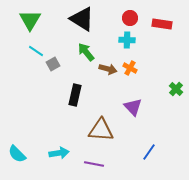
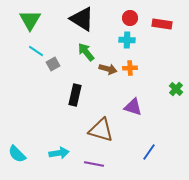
orange cross: rotated 32 degrees counterclockwise
purple triangle: rotated 30 degrees counterclockwise
brown triangle: rotated 12 degrees clockwise
